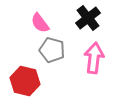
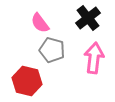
red hexagon: moved 2 px right
